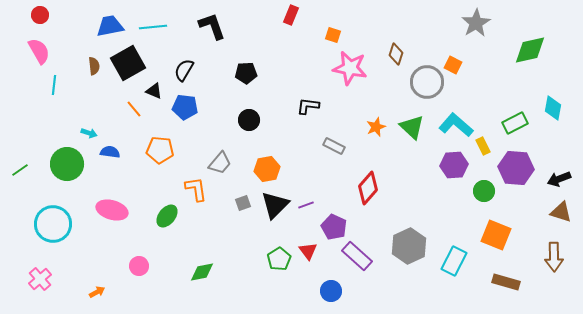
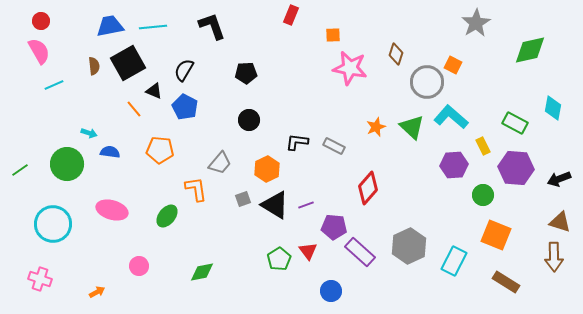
red circle at (40, 15): moved 1 px right, 6 px down
orange square at (333, 35): rotated 21 degrees counterclockwise
cyan line at (54, 85): rotated 60 degrees clockwise
black L-shape at (308, 106): moved 11 px left, 36 px down
blue pentagon at (185, 107): rotated 20 degrees clockwise
green rectangle at (515, 123): rotated 55 degrees clockwise
cyan L-shape at (456, 125): moved 5 px left, 8 px up
orange hexagon at (267, 169): rotated 15 degrees counterclockwise
green circle at (484, 191): moved 1 px left, 4 px down
gray square at (243, 203): moved 4 px up
black triangle at (275, 205): rotated 44 degrees counterclockwise
brown triangle at (561, 212): moved 1 px left, 10 px down
purple pentagon at (334, 227): rotated 20 degrees counterclockwise
purple rectangle at (357, 256): moved 3 px right, 4 px up
pink cross at (40, 279): rotated 30 degrees counterclockwise
brown rectangle at (506, 282): rotated 16 degrees clockwise
